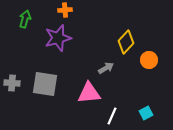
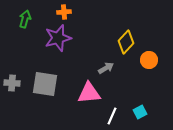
orange cross: moved 1 px left, 2 px down
cyan square: moved 6 px left, 1 px up
